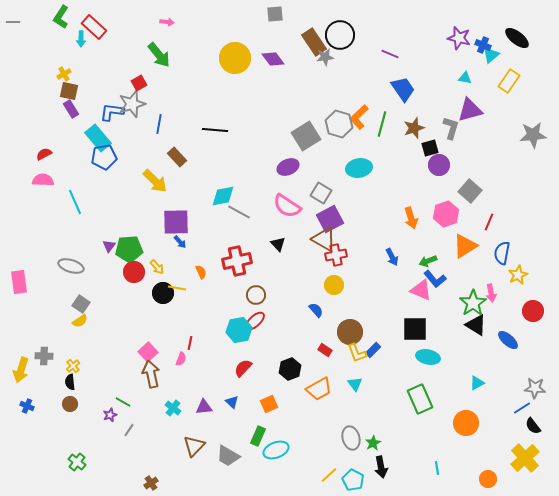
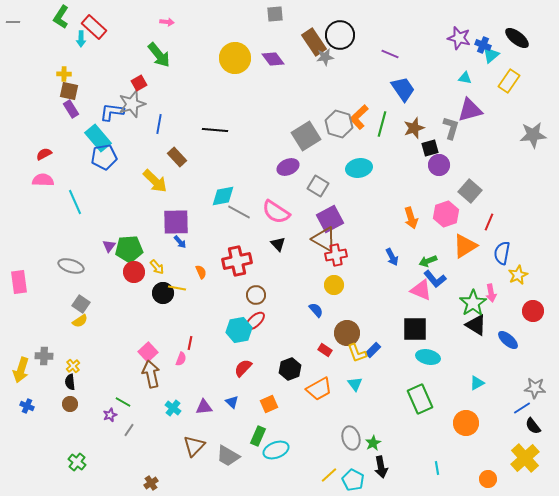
yellow cross at (64, 74): rotated 32 degrees clockwise
gray square at (321, 193): moved 3 px left, 7 px up
pink semicircle at (287, 206): moved 11 px left, 6 px down
brown circle at (350, 332): moved 3 px left, 1 px down
